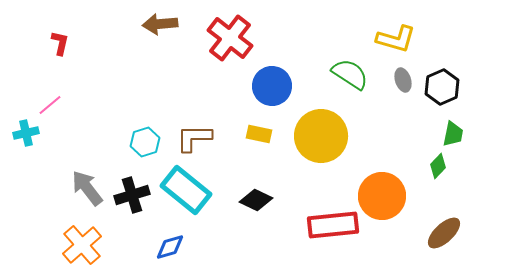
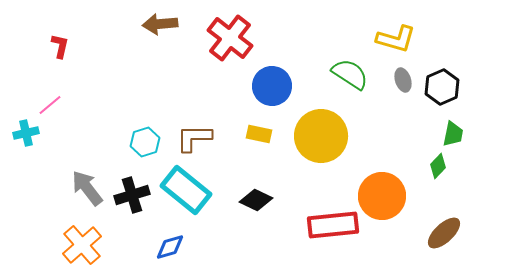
red L-shape: moved 3 px down
